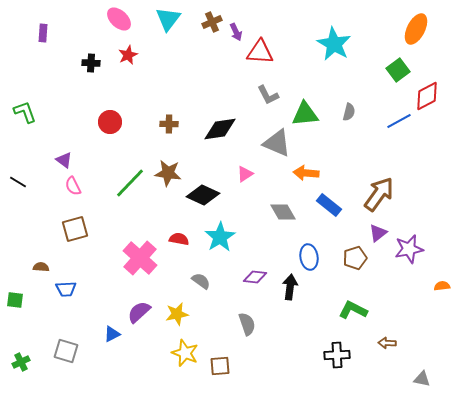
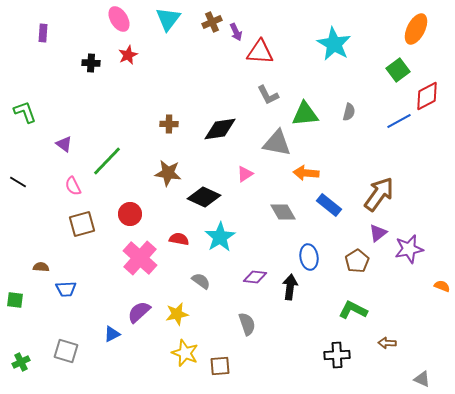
pink ellipse at (119, 19): rotated 15 degrees clockwise
red circle at (110, 122): moved 20 px right, 92 px down
gray triangle at (277, 143): rotated 12 degrees counterclockwise
purple triangle at (64, 160): moved 16 px up
green line at (130, 183): moved 23 px left, 22 px up
black diamond at (203, 195): moved 1 px right, 2 px down
brown square at (75, 229): moved 7 px right, 5 px up
brown pentagon at (355, 258): moved 2 px right, 3 px down; rotated 15 degrees counterclockwise
orange semicircle at (442, 286): rotated 28 degrees clockwise
gray triangle at (422, 379): rotated 12 degrees clockwise
